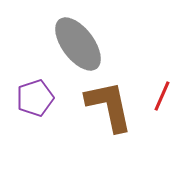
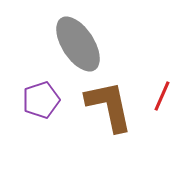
gray ellipse: rotated 4 degrees clockwise
purple pentagon: moved 6 px right, 2 px down
